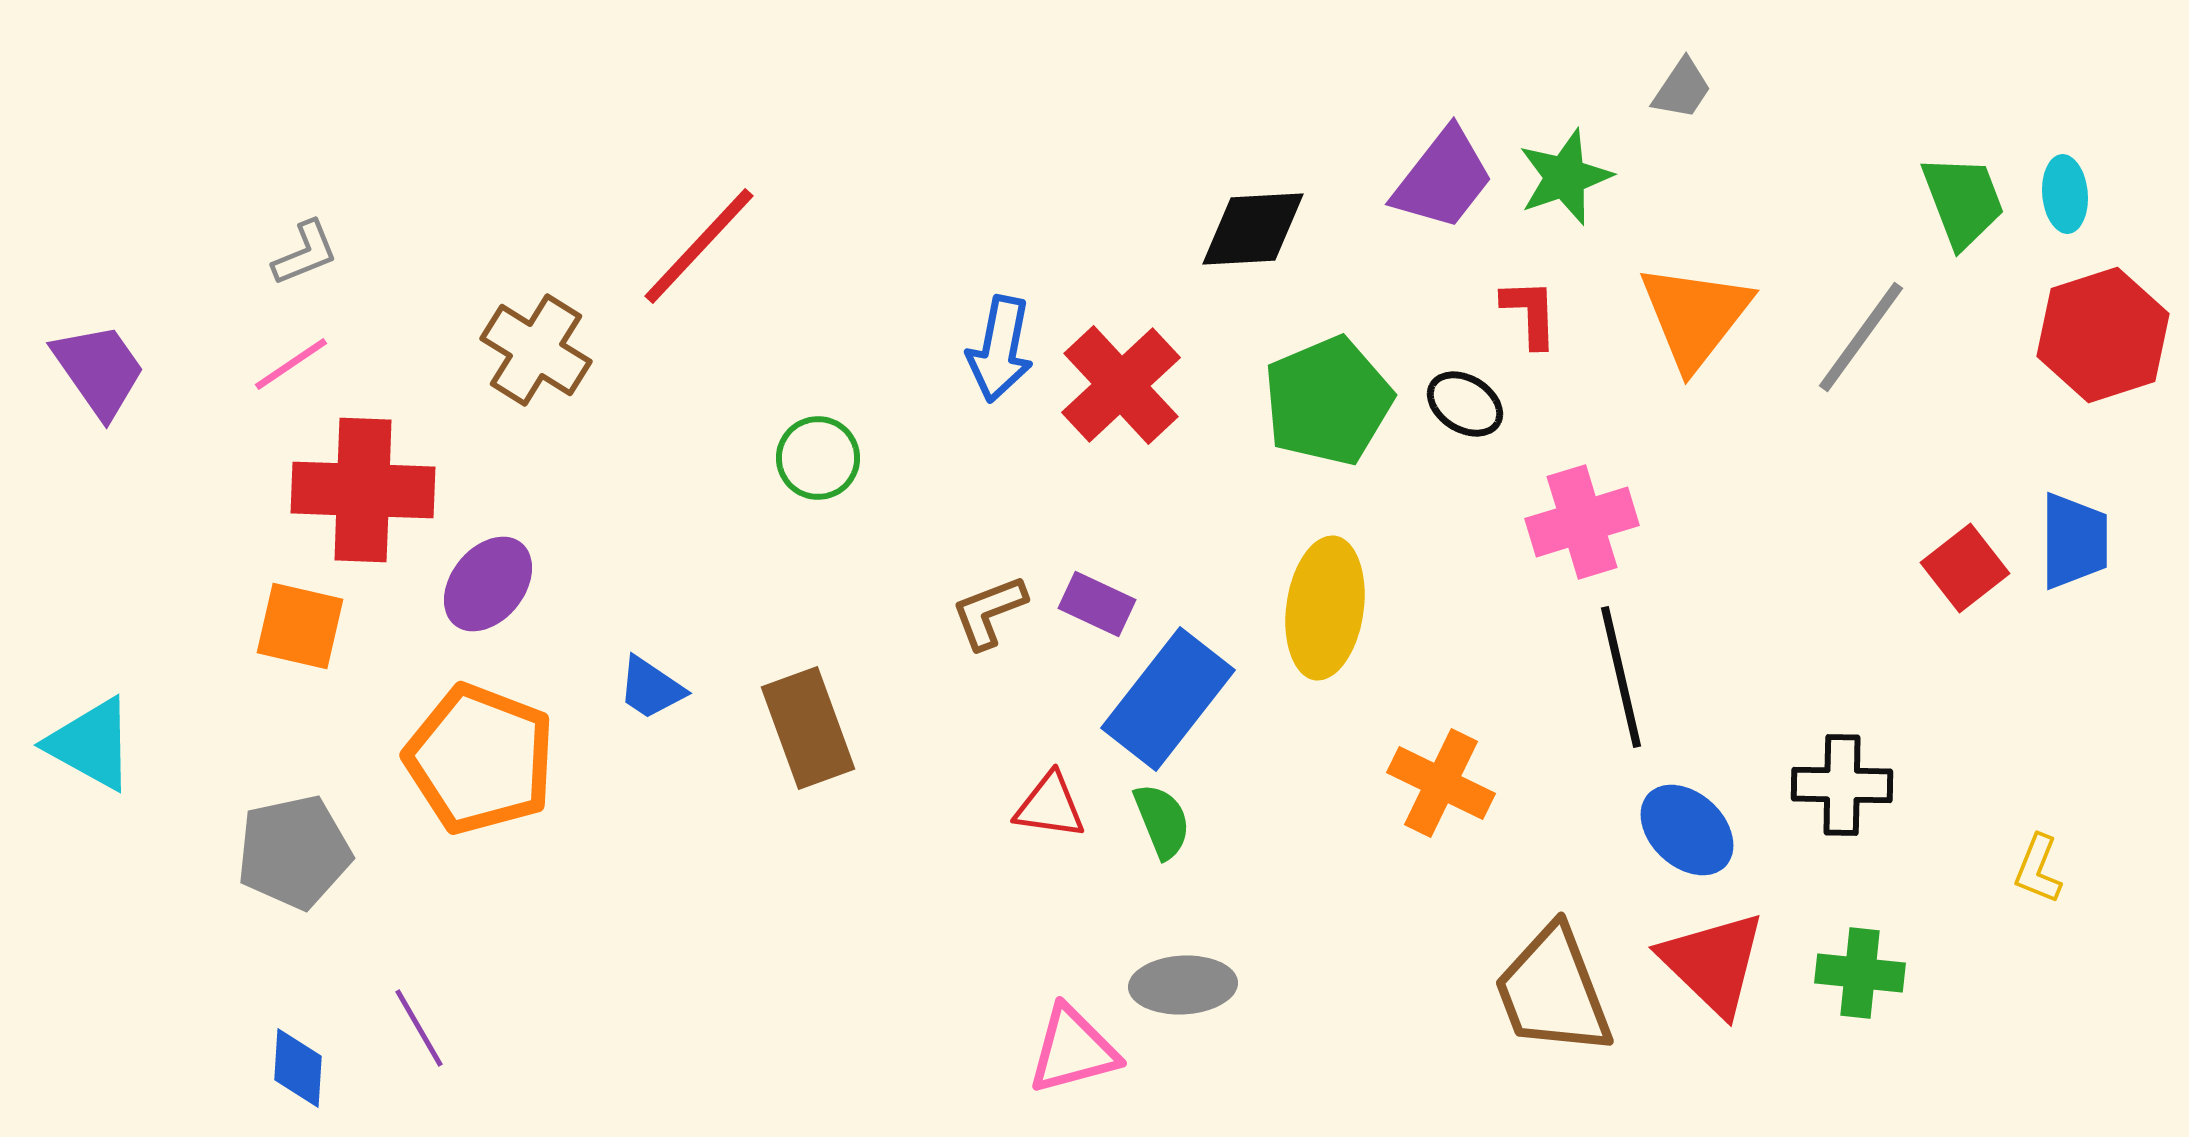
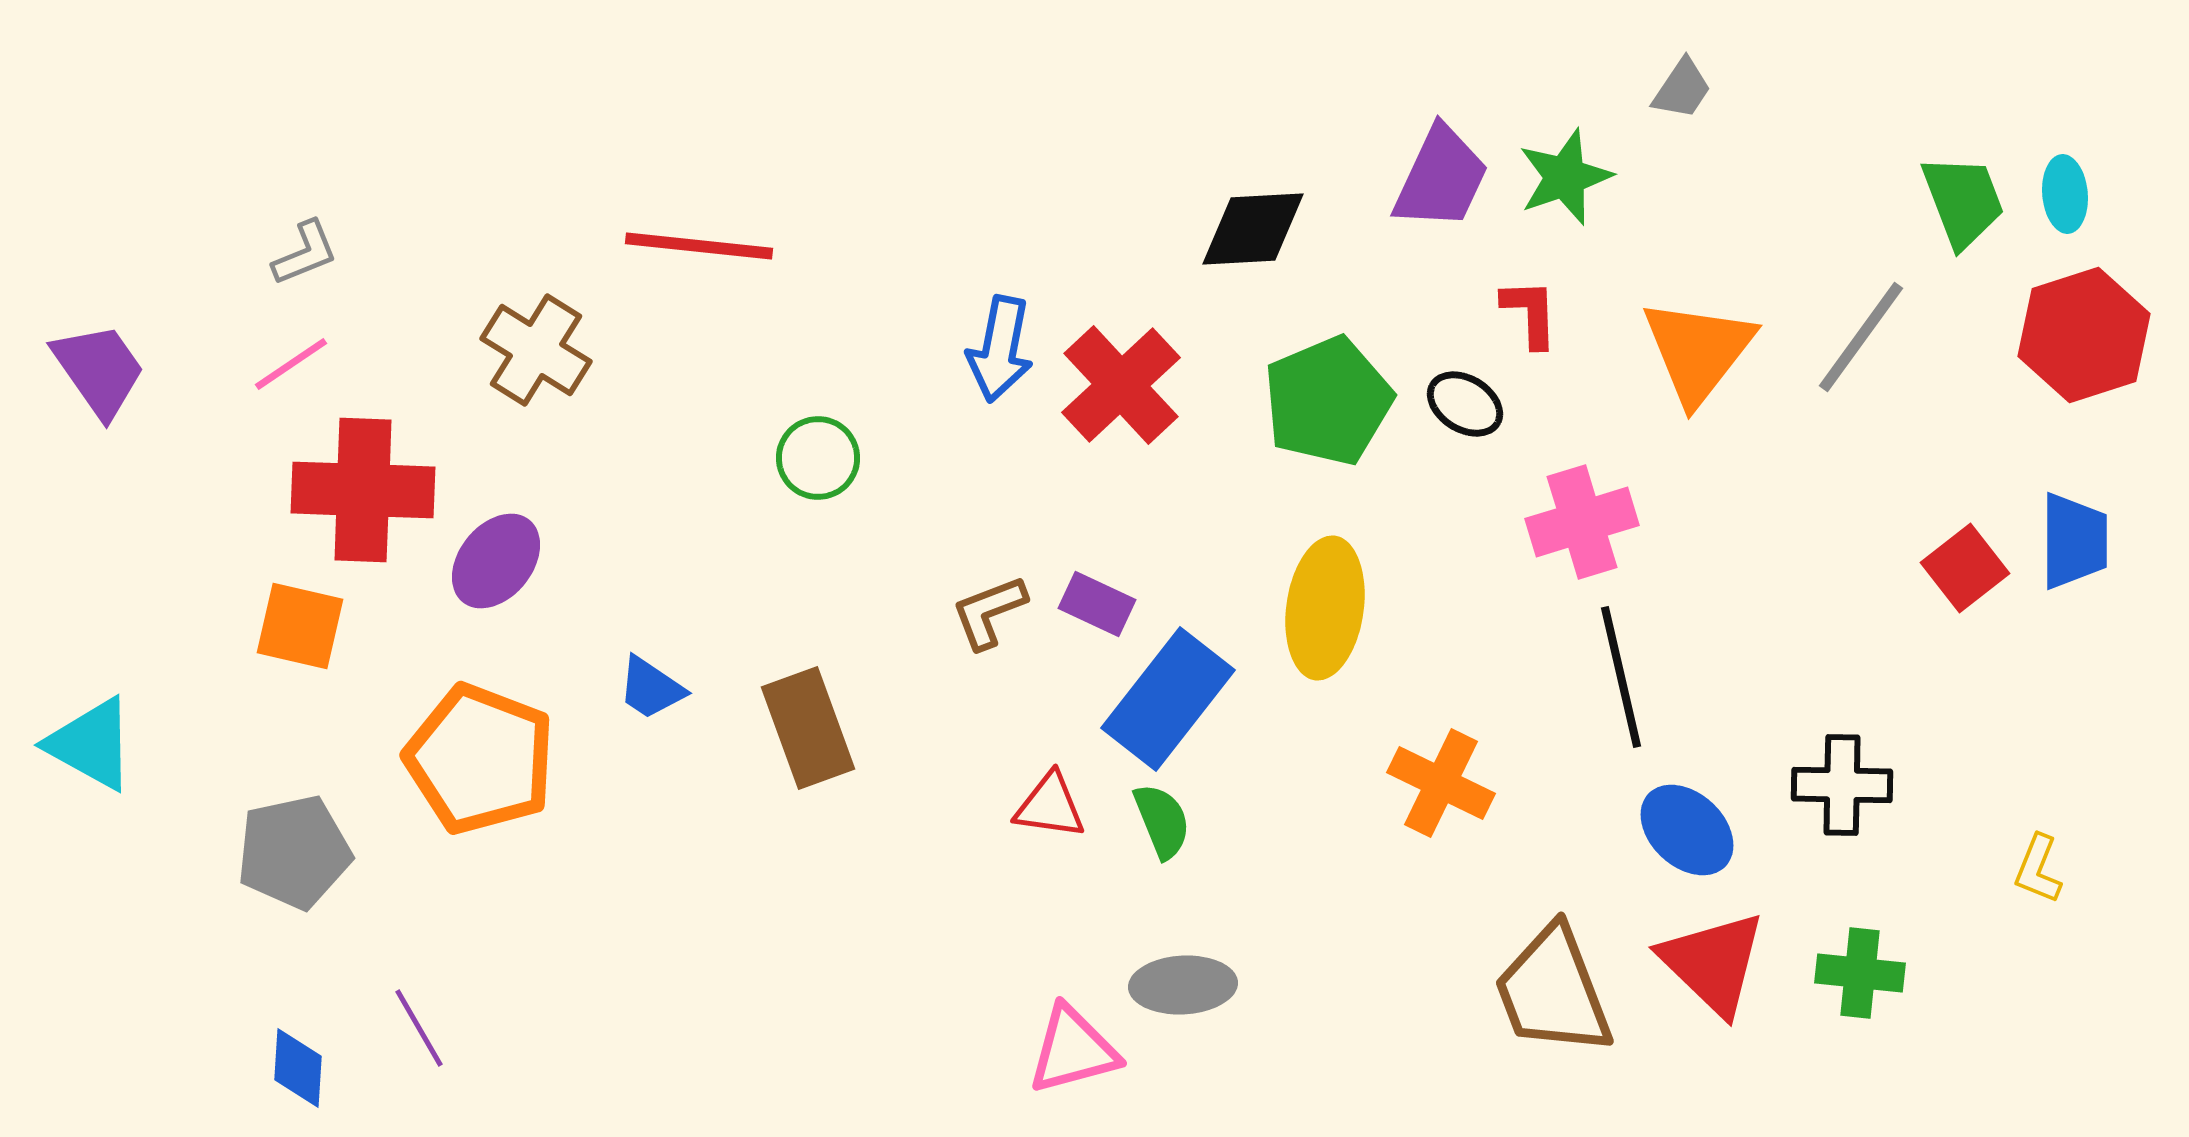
purple trapezoid at (1443, 179): moved 2 px left, 1 px up; rotated 13 degrees counterclockwise
red line at (699, 246): rotated 53 degrees clockwise
orange triangle at (1695, 316): moved 3 px right, 35 px down
red hexagon at (2103, 335): moved 19 px left
purple ellipse at (488, 584): moved 8 px right, 23 px up
